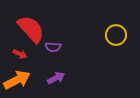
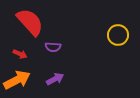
red semicircle: moved 1 px left, 7 px up
yellow circle: moved 2 px right
purple arrow: moved 1 px left, 1 px down
